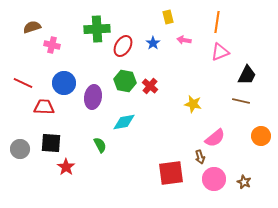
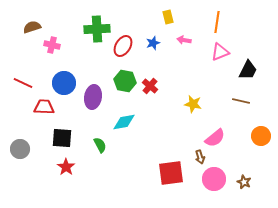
blue star: rotated 16 degrees clockwise
black trapezoid: moved 1 px right, 5 px up
black square: moved 11 px right, 5 px up
